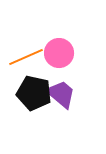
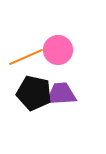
pink circle: moved 1 px left, 3 px up
purple trapezoid: rotated 44 degrees counterclockwise
